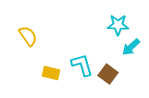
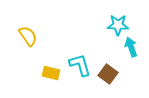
cyan arrow: rotated 114 degrees clockwise
cyan L-shape: moved 2 px left
